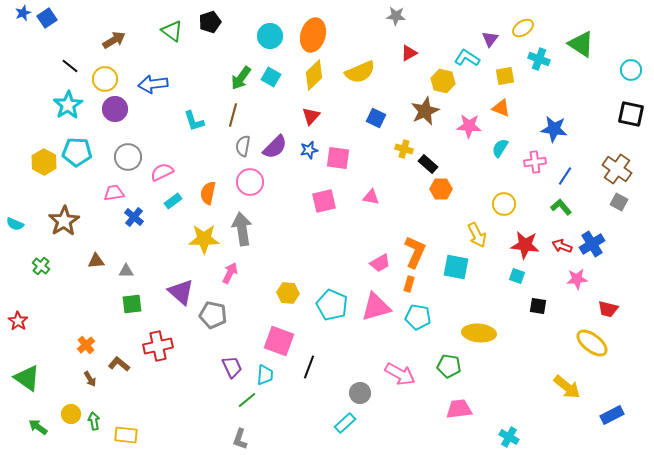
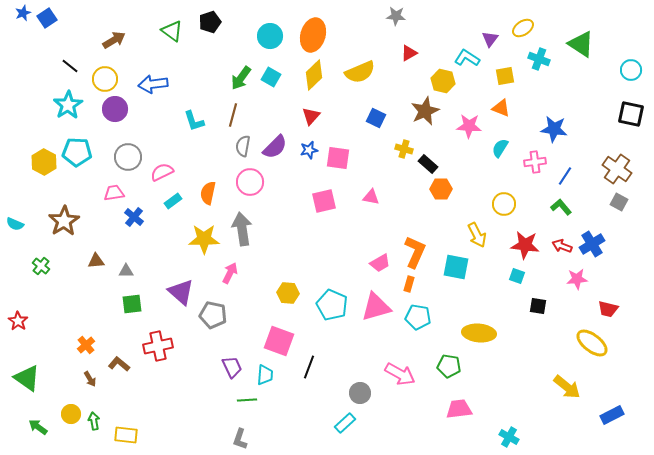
green line at (247, 400): rotated 36 degrees clockwise
